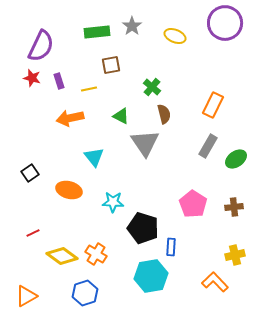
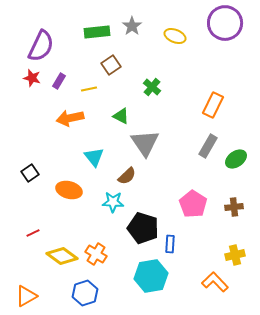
brown square: rotated 24 degrees counterclockwise
purple rectangle: rotated 49 degrees clockwise
brown semicircle: moved 37 px left, 62 px down; rotated 60 degrees clockwise
blue rectangle: moved 1 px left, 3 px up
